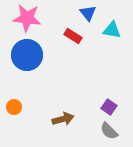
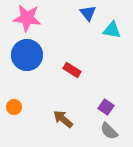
red rectangle: moved 1 px left, 34 px down
purple square: moved 3 px left
brown arrow: rotated 125 degrees counterclockwise
